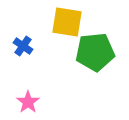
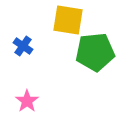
yellow square: moved 1 px right, 2 px up
pink star: moved 1 px left, 1 px up
